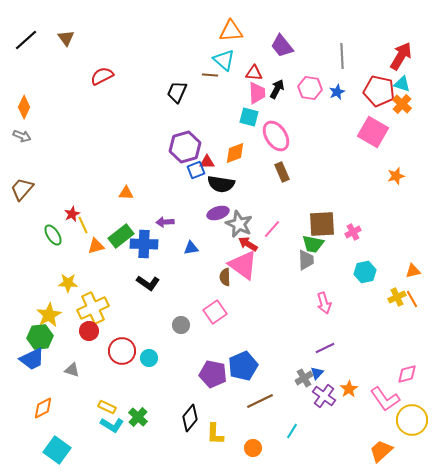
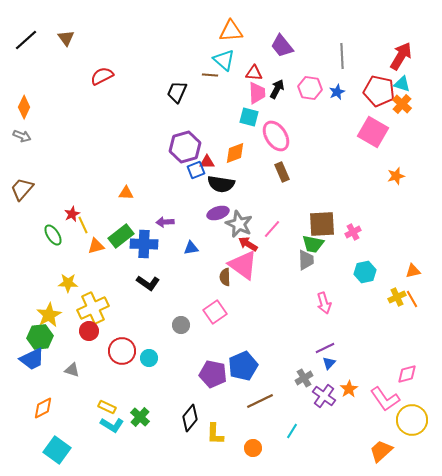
blue triangle at (317, 373): moved 12 px right, 10 px up
green cross at (138, 417): moved 2 px right
